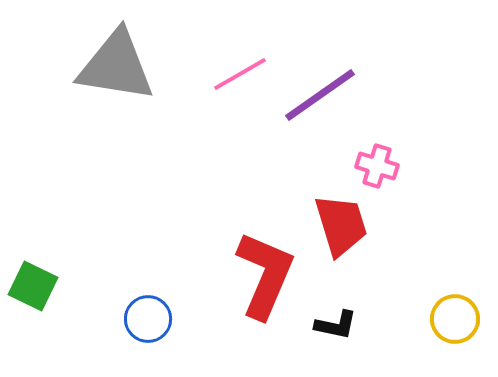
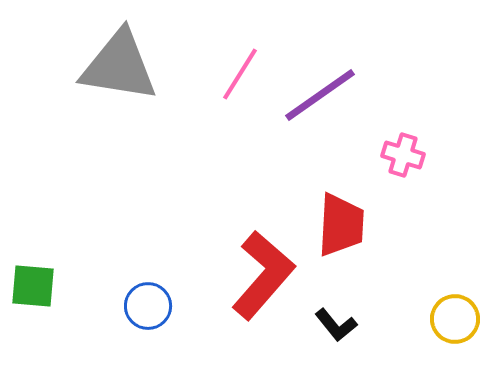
gray triangle: moved 3 px right
pink line: rotated 28 degrees counterclockwise
pink cross: moved 26 px right, 11 px up
red trapezoid: rotated 20 degrees clockwise
red L-shape: moved 2 px left; rotated 18 degrees clockwise
green square: rotated 21 degrees counterclockwise
blue circle: moved 13 px up
black L-shape: rotated 39 degrees clockwise
